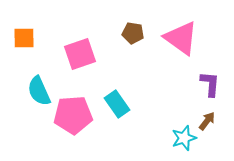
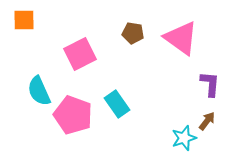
orange square: moved 18 px up
pink square: rotated 8 degrees counterclockwise
pink pentagon: rotated 24 degrees clockwise
